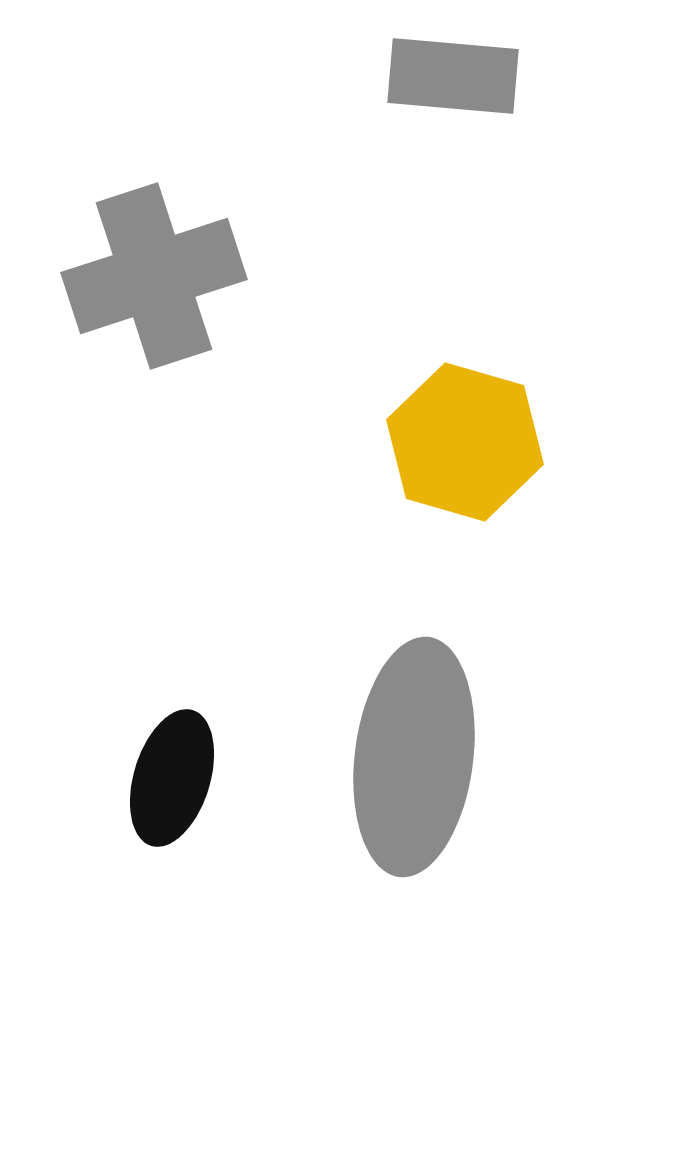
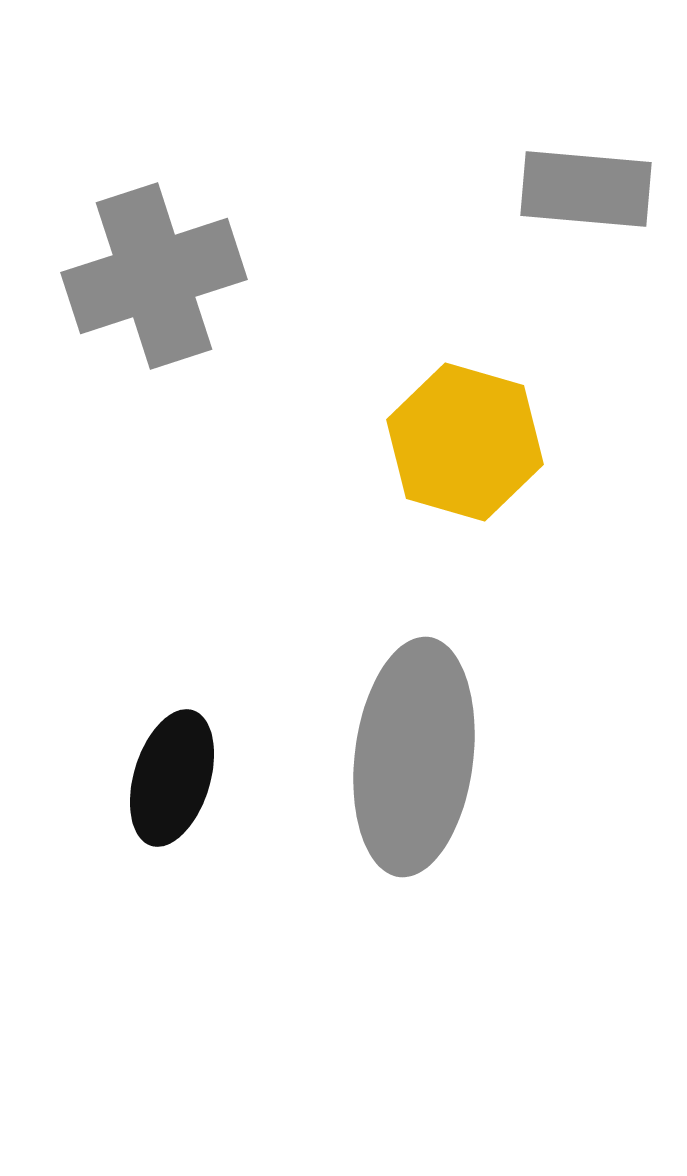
gray rectangle: moved 133 px right, 113 px down
